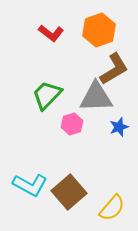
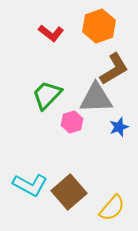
orange hexagon: moved 4 px up
gray triangle: moved 1 px down
pink hexagon: moved 2 px up
